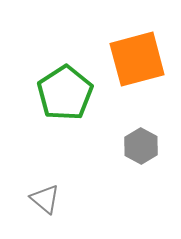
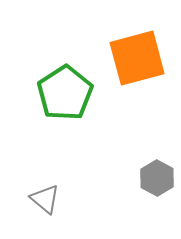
orange square: moved 1 px up
gray hexagon: moved 16 px right, 32 px down
